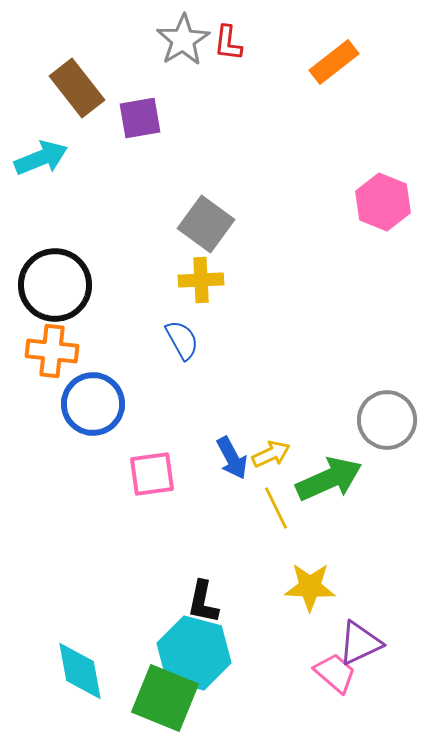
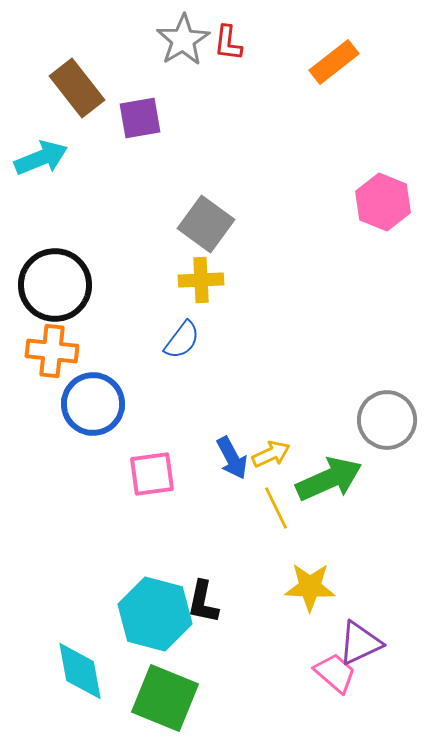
blue semicircle: rotated 66 degrees clockwise
cyan hexagon: moved 39 px left, 39 px up
